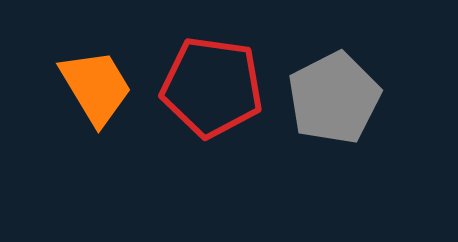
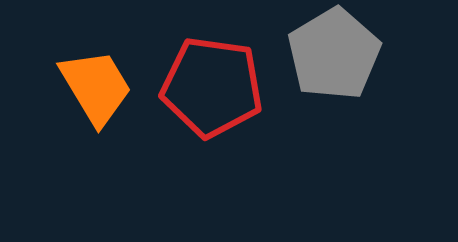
gray pentagon: moved 44 px up; rotated 4 degrees counterclockwise
